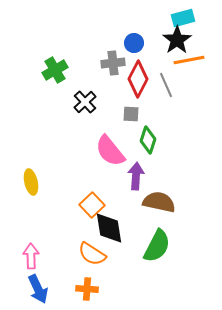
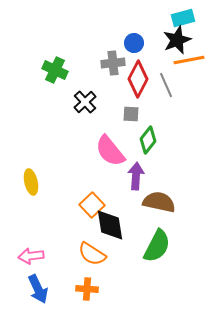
black star: rotated 12 degrees clockwise
green cross: rotated 35 degrees counterclockwise
green diamond: rotated 20 degrees clockwise
black diamond: moved 1 px right, 3 px up
pink arrow: rotated 95 degrees counterclockwise
